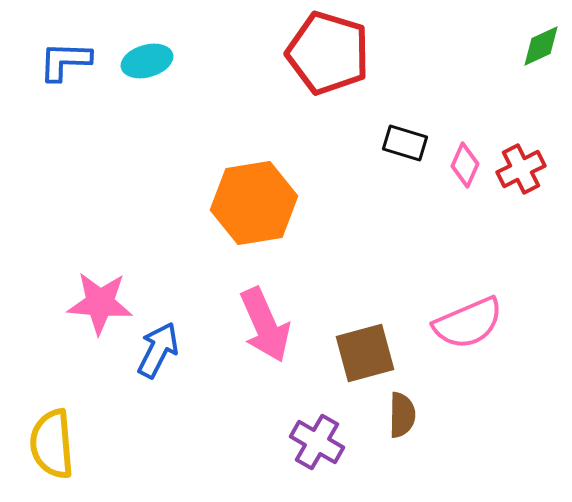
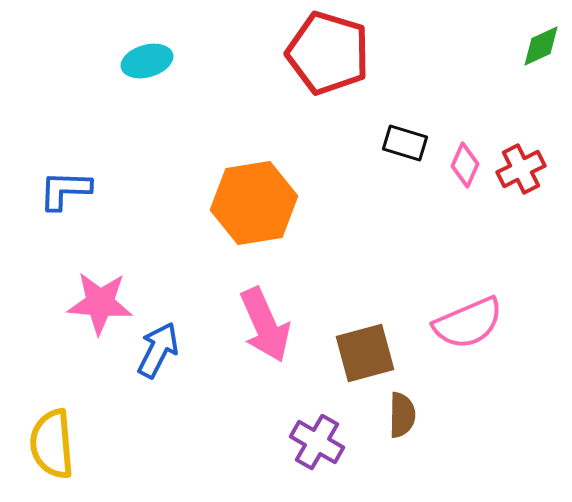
blue L-shape: moved 129 px down
